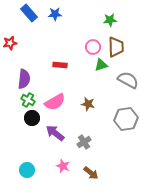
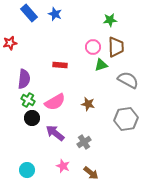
blue star: rotated 24 degrees clockwise
